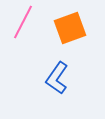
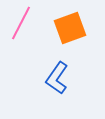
pink line: moved 2 px left, 1 px down
